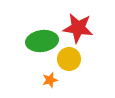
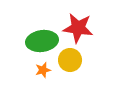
yellow circle: moved 1 px right, 1 px down
orange star: moved 7 px left, 10 px up
